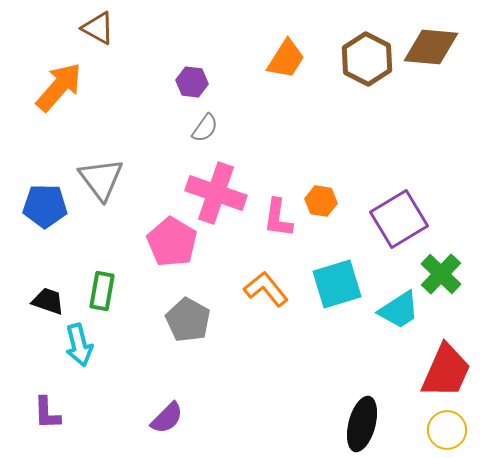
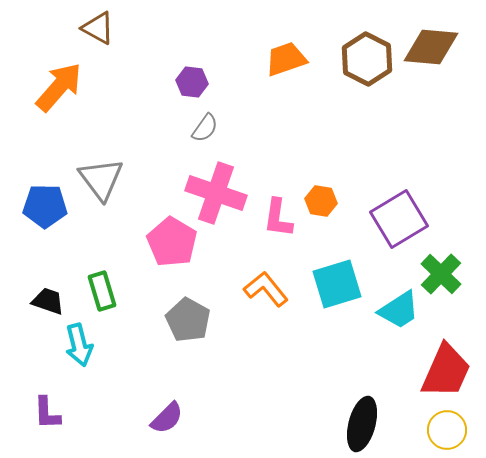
orange trapezoid: rotated 141 degrees counterclockwise
green rectangle: rotated 27 degrees counterclockwise
